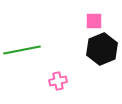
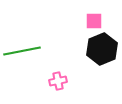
green line: moved 1 px down
